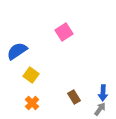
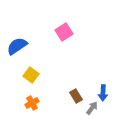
blue semicircle: moved 5 px up
brown rectangle: moved 2 px right, 1 px up
orange cross: rotated 16 degrees clockwise
gray arrow: moved 8 px left, 1 px up
